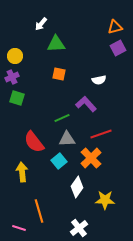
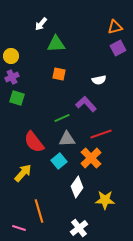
yellow circle: moved 4 px left
yellow arrow: moved 1 px right, 1 px down; rotated 48 degrees clockwise
